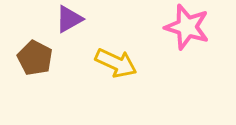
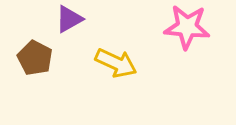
pink star: rotated 12 degrees counterclockwise
